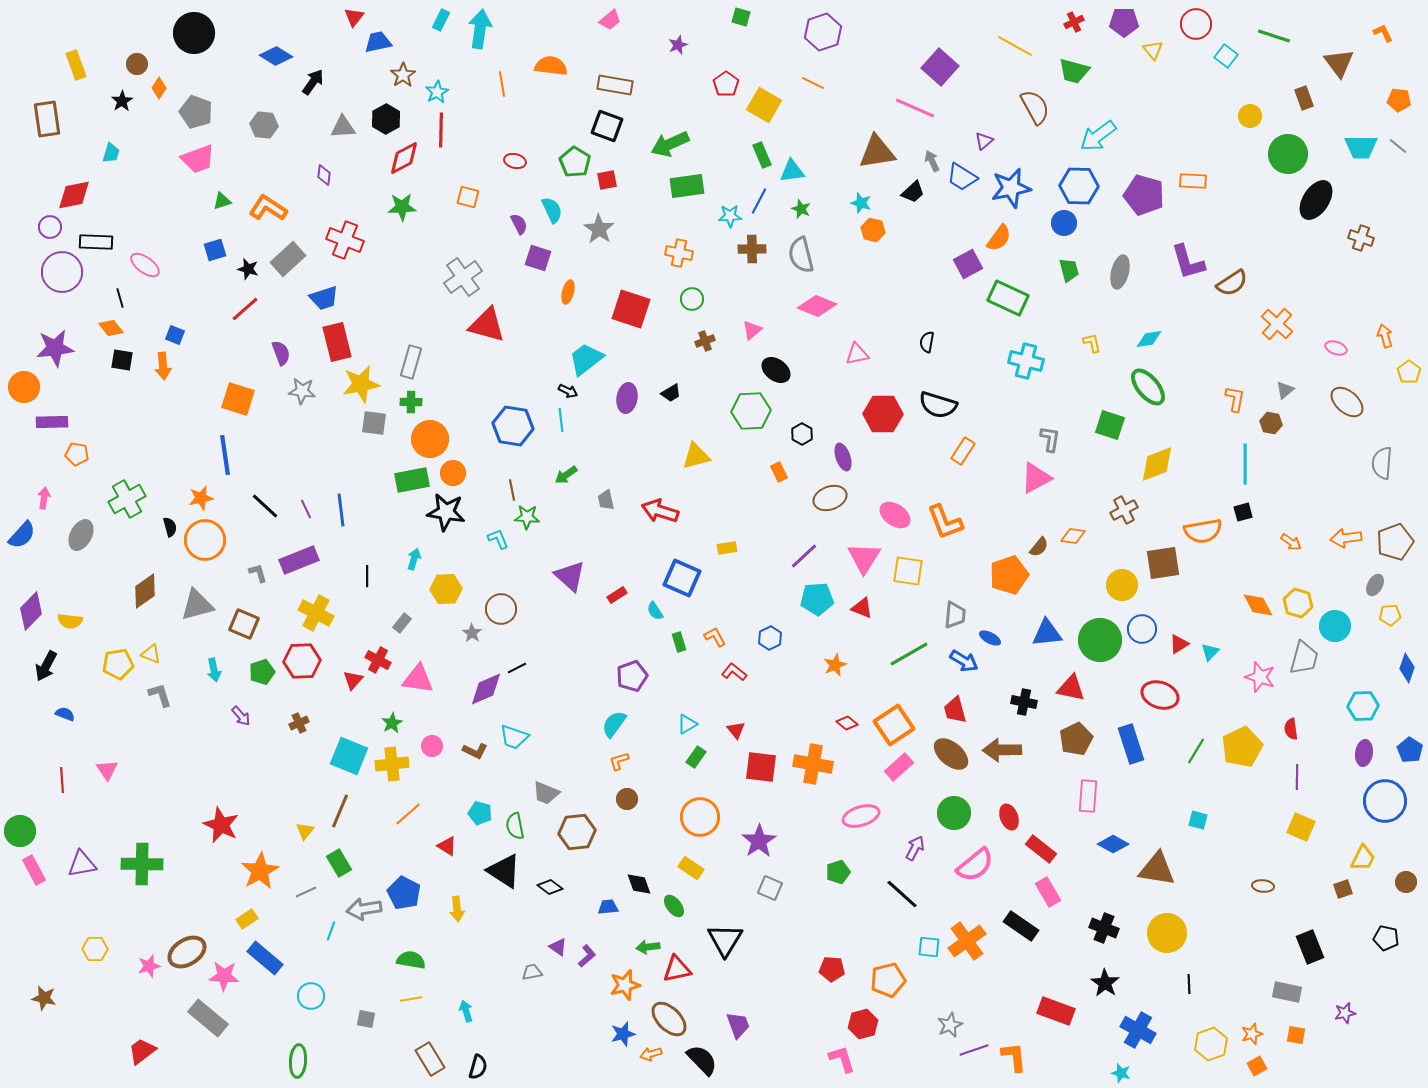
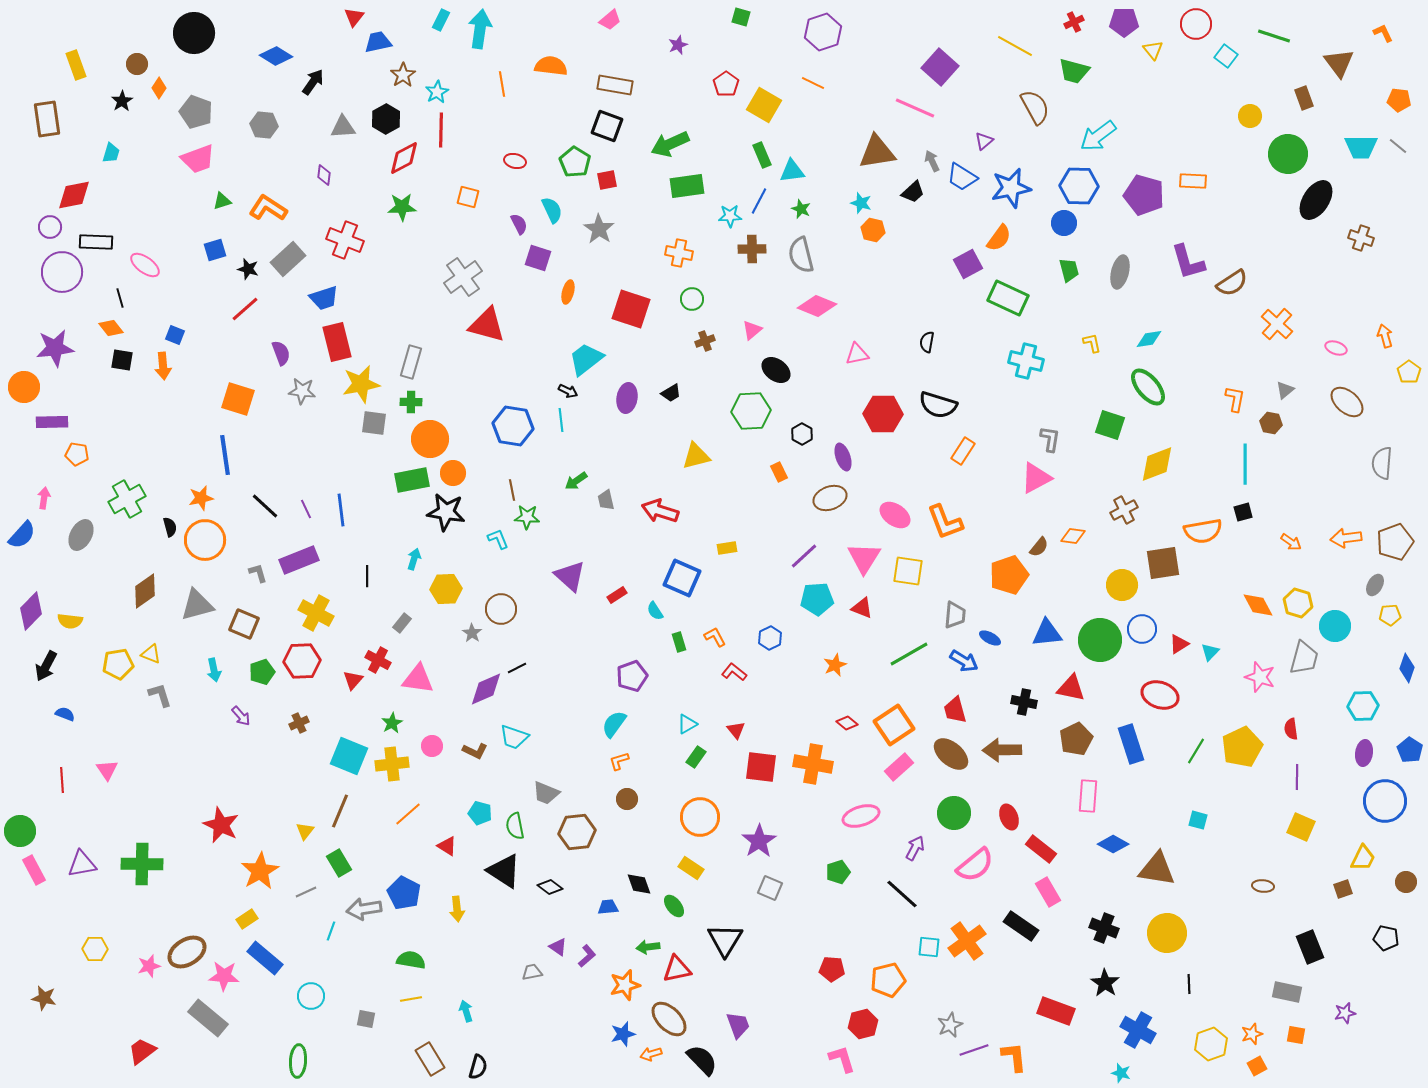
green arrow at (566, 475): moved 10 px right, 6 px down
